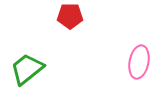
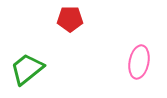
red pentagon: moved 3 px down
